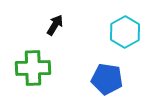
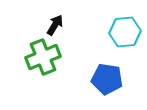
cyan hexagon: rotated 24 degrees clockwise
green cross: moved 10 px right, 11 px up; rotated 20 degrees counterclockwise
